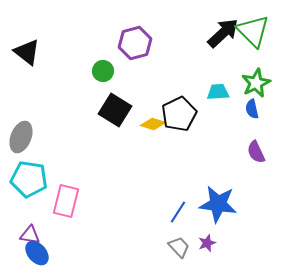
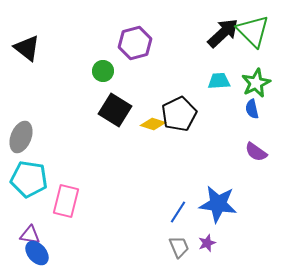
black triangle: moved 4 px up
cyan trapezoid: moved 1 px right, 11 px up
purple semicircle: rotated 30 degrees counterclockwise
gray trapezoid: rotated 20 degrees clockwise
